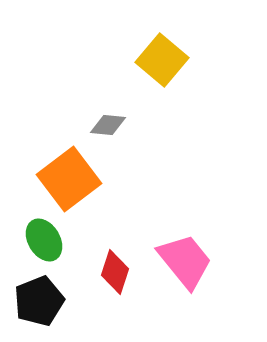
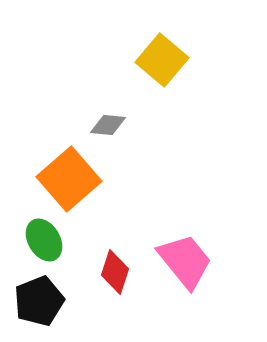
orange square: rotated 4 degrees counterclockwise
